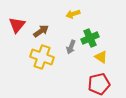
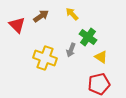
yellow arrow: moved 1 px left; rotated 64 degrees clockwise
red triangle: rotated 24 degrees counterclockwise
brown arrow: moved 15 px up
green cross: moved 2 px left, 1 px up; rotated 30 degrees counterclockwise
gray arrow: moved 3 px down
yellow cross: moved 3 px right, 1 px down
